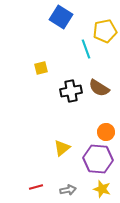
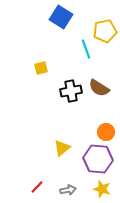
red line: moved 1 px right; rotated 32 degrees counterclockwise
